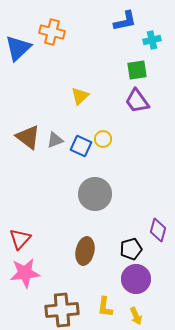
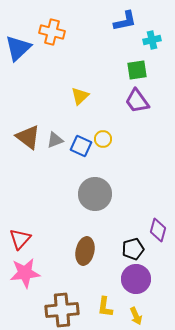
black pentagon: moved 2 px right
